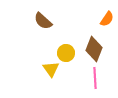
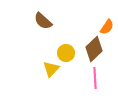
orange semicircle: moved 8 px down
brown diamond: rotated 25 degrees clockwise
yellow triangle: rotated 18 degrees clockwise
